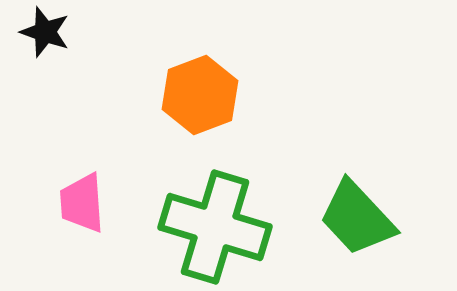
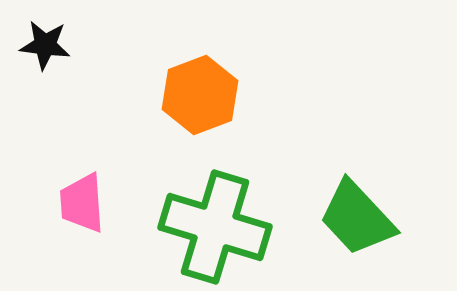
black star: moved 13 px down; rotated 12 degrees counterclockwise
